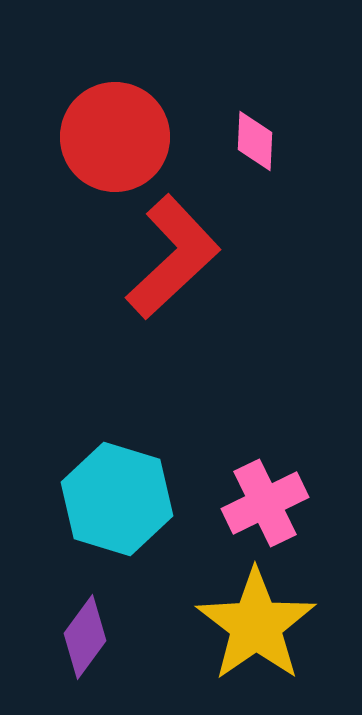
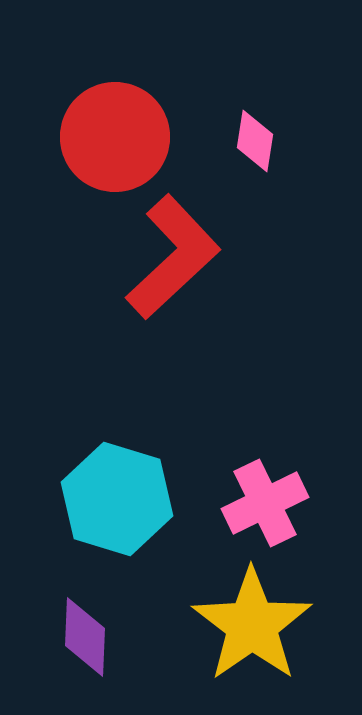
pink diamond: rotated 6 degrees clockwise
yellow star: moved 4 px left
purple diamond: rotated 34 degrees counterclockwise
